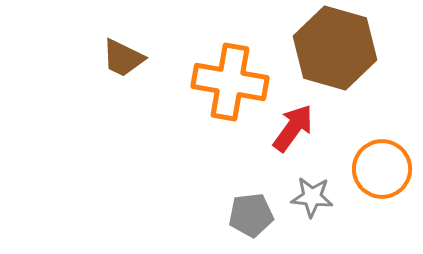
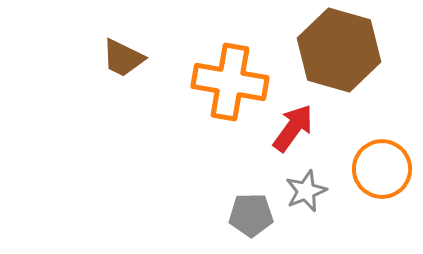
brown hexagon: moved 4 px right, 2 px down
gray star: moved 6 px left, 6 px up; rotated 27 degrees counterclockwise
gray pentagon: rotated 6 degrees clockwise
